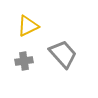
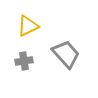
gray trapezoid: moved 3 px right
